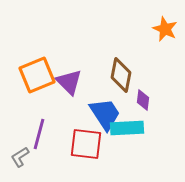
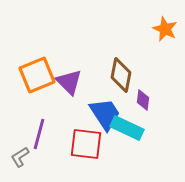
cyan rectangle: rotated 28 degrees clockwise
